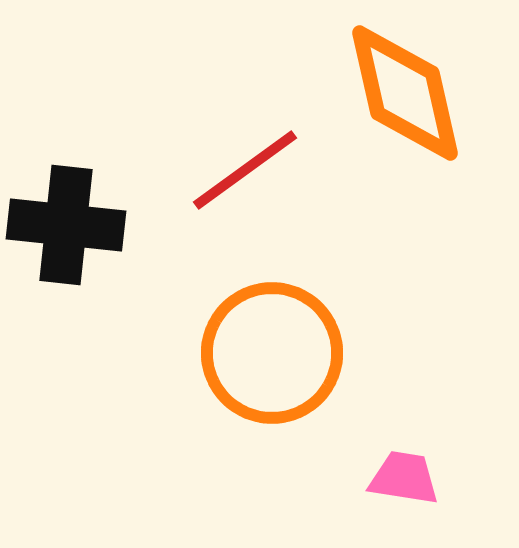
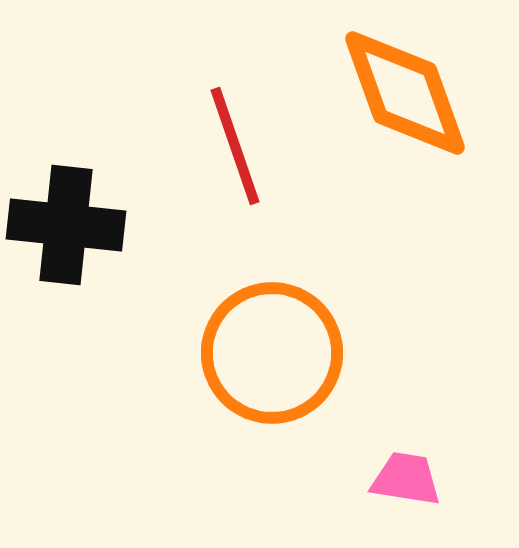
orange diamond: rotated 7 degrees counterclockwise
red line: moved 10 px left, 24 px up; rotated 73 degrees counterclockwise
pink trapezoid: moved 2 px right, 1 px down
